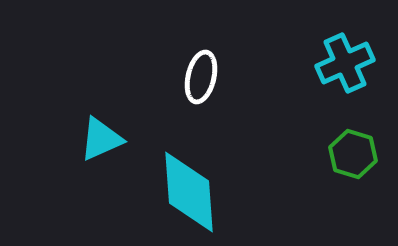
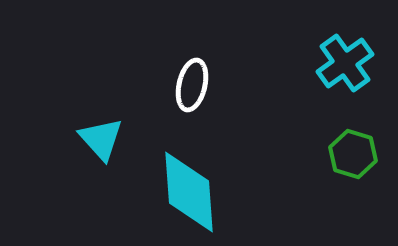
cyan cross: rotated 12 degrees counterclockwise
white ellipse: moved 9 px left, 8 px down
cyan triangle: rotated 48 degrees counterclockwise
